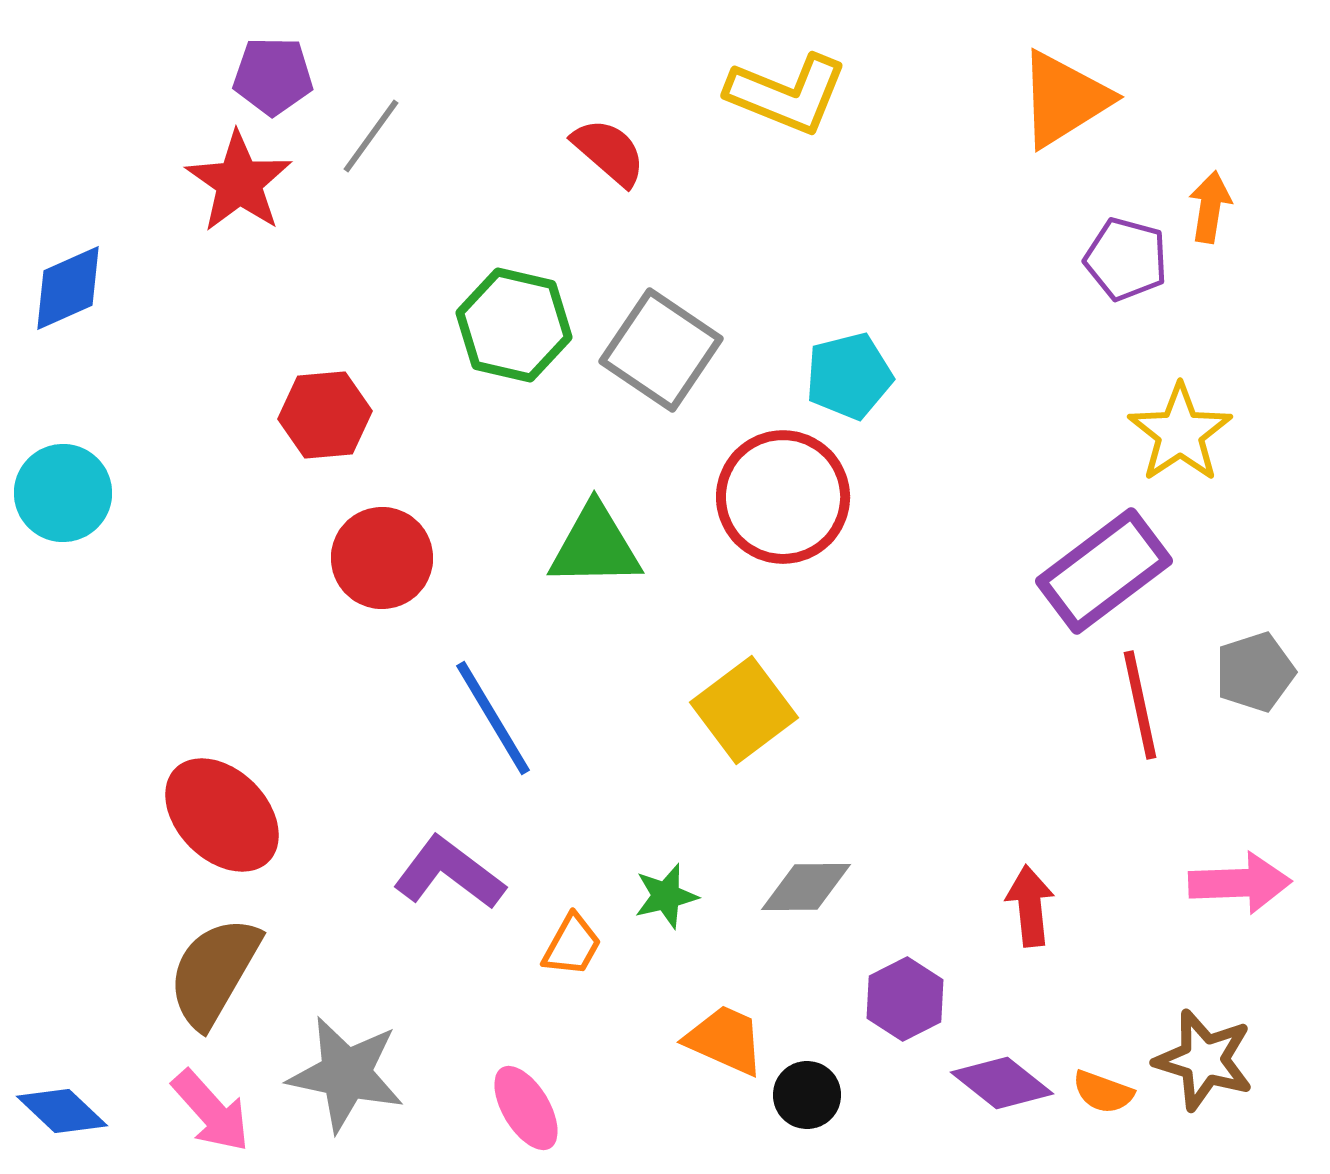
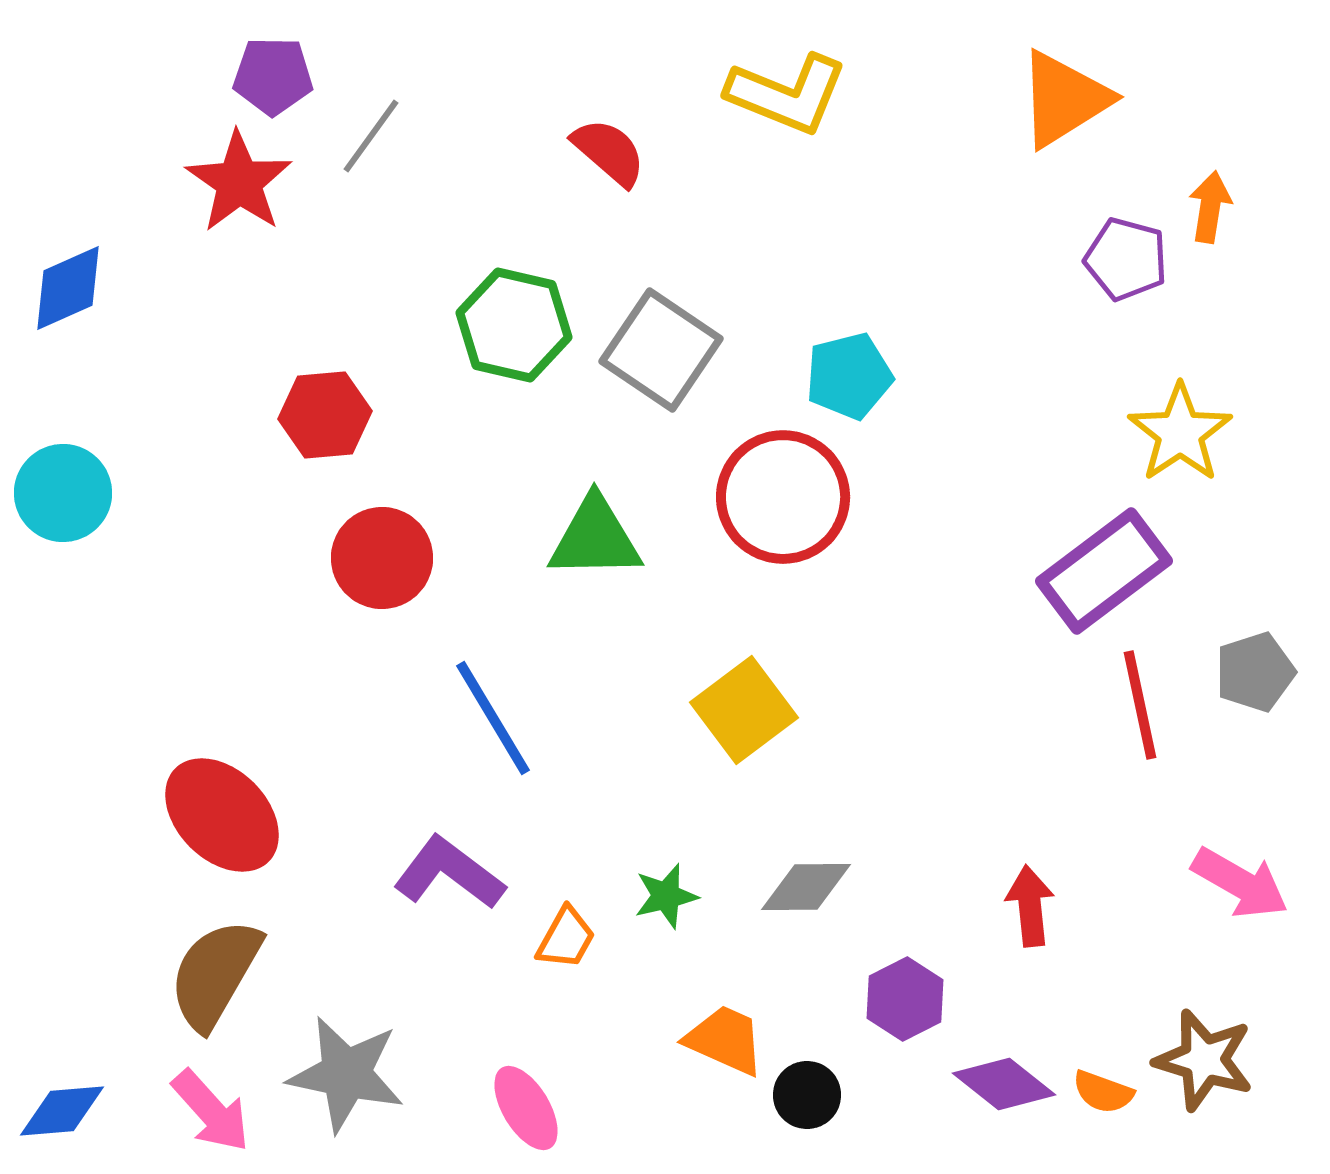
green triangle at (595, 546): moved 8 px up
pink arrow at (1240, 883): rotated 32 degrees clockwise
orange trapezoid at (572, 945): moved 6 px left, 7 px up
brown semicircle at (214, 972): moved 1 px right, 2 px down
purple diamond at (1002, 1083): moved 2 px right, 1 px down
blue diamond at (62, 1111): rotated 48 degrees counterclockwise
